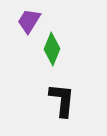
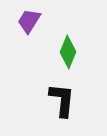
green diamond: moved 16 px right, 3 px down
